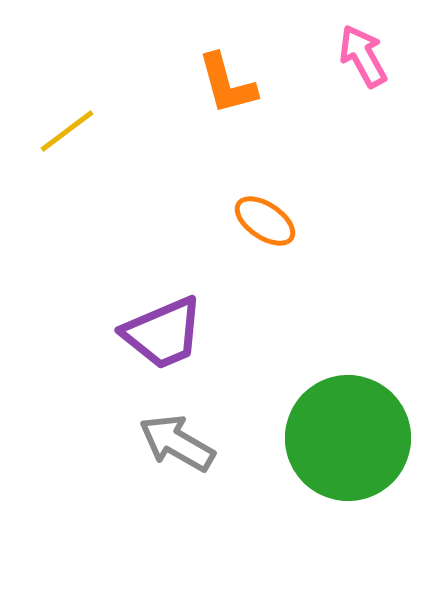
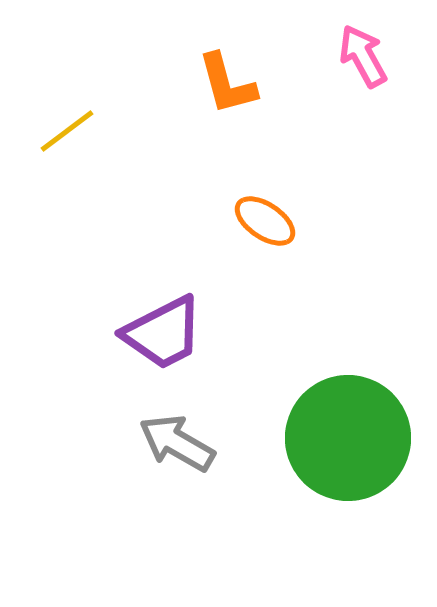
purple trapezoid: rotated 4 degrees counterclockwise
